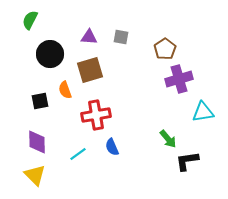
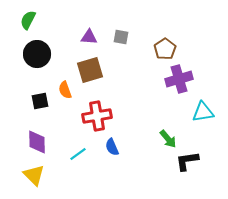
green semicircle: moved 2 px left
black circle: moved 13 px left
red cross: moved 1 px right, 1 px down
yellow triangle: moved 1 px left
